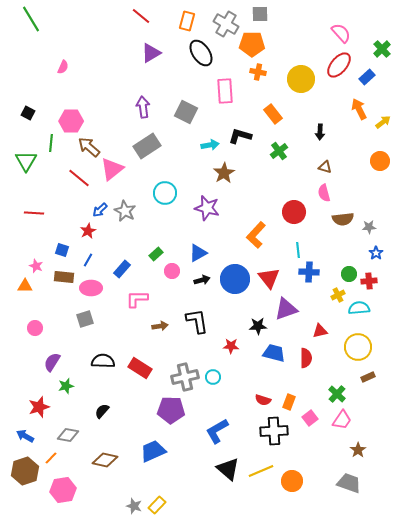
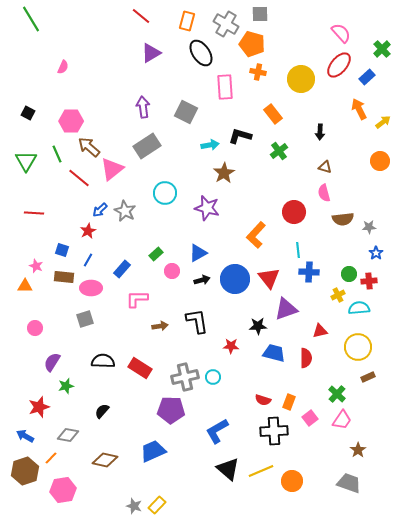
orange pentagon at (252, 44): rotated 15 degrees clockwise
pink rectangle at (225, 91): moved 4 px up
green line at (51, 143): moved 6 px right, 11 px down; rotated 30 degrees counterclockwise
